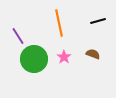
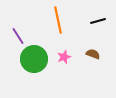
orange line: moved 1 px left, 3 px up
pink star: rotated 16 degrees clockwise
